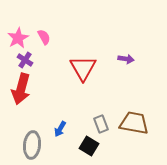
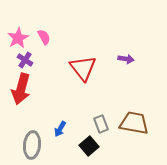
red triangle: rotated 8 degrees counterclockwise
black square: rotated 18 degrees clockwise
